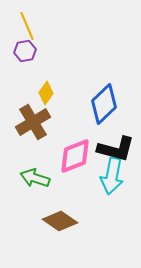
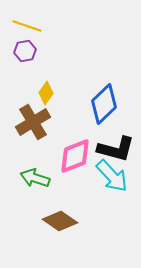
yellow line: rotated 48 degrees counterclockwise
cyan arrow: rotated 54 degrees counterclockwise
